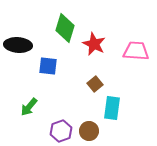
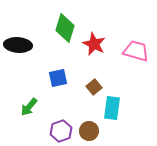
pink trapezoid: rotated 12 degrees clockwise
blue square: moved 10 px right, 12 px down; rotated 18 degrees counterclockwise
brown square: moved 1 px left, 3 px down
